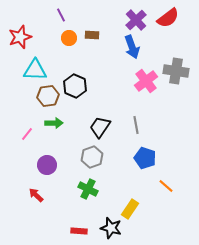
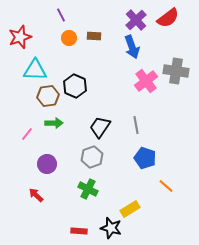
brown rectangle: moved 2 px right, 1 px down
purple circle: moved 1 px up
yellow rectangle: rotated 24 degrees clockwise
